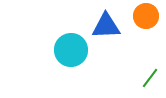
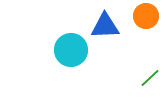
blue triangle: moved 1 px left
green line: rotated 10 degrees clockwise
